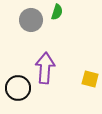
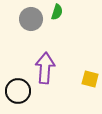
gray circle: moved 1 px up
black circle: moved 3 px down
